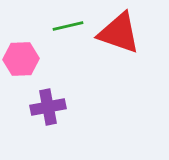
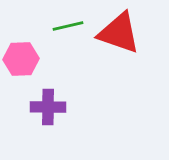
purple cross: rotated 12 degrees clockwise
